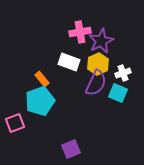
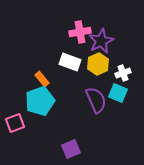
white rectangle: moved 1 px right
purple semicircle: moved 17 px down; rotated 48 degrees counterclockwise
